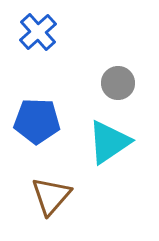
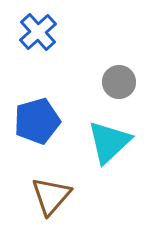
gray circle: moved 1 px right, 1 px up
blue pentagon: rotated 18 degrees counterclockwise
cyan triangle: rotated 9 degrees counterclockwise
